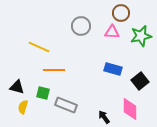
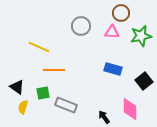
black square: moved 4 px right
black triangle: rotated 21 degrees clockwise
green square: rotated 24 degrees counterclockwise
